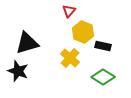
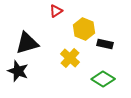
red triangle: moved 13 px left; rotated 16 degrees clockwise
yellow hexagon: moved 1 px right, 3 px up
black rectangle: moved 2 px right, 2 px up
green diamond: moved 2 px down
